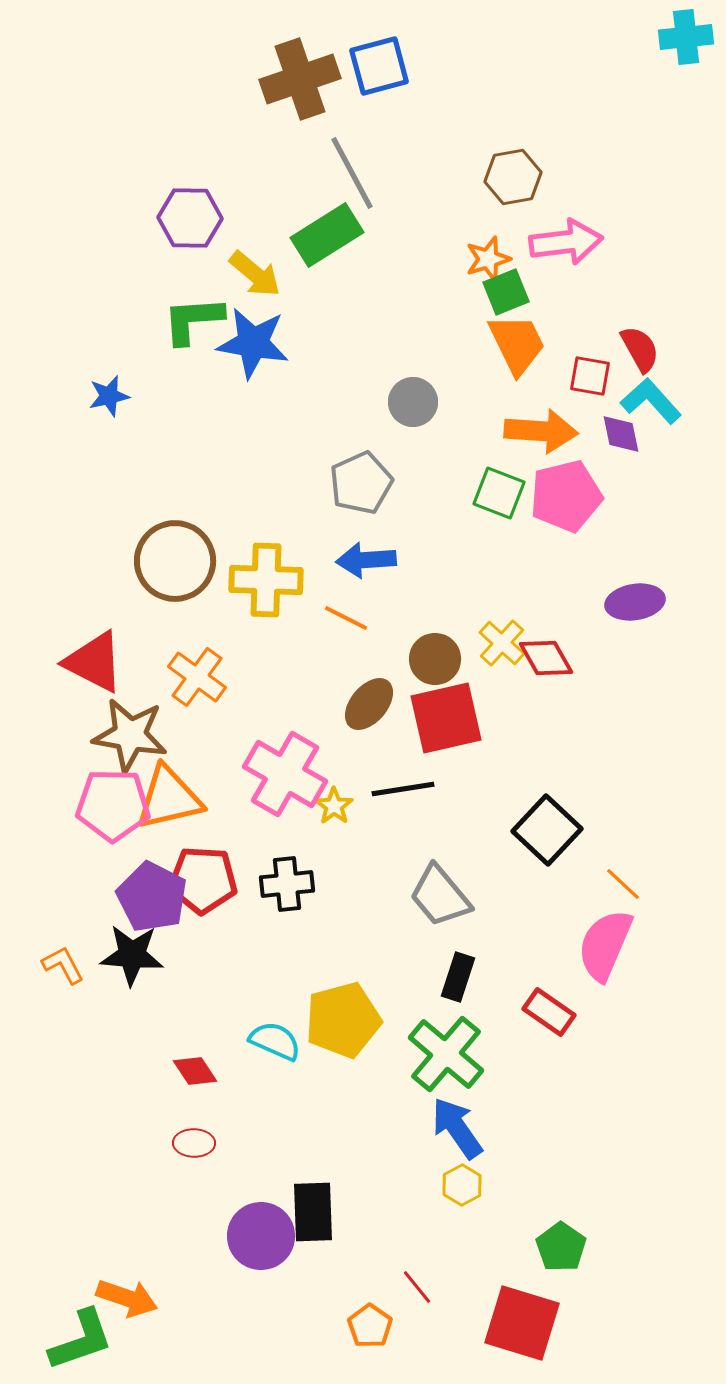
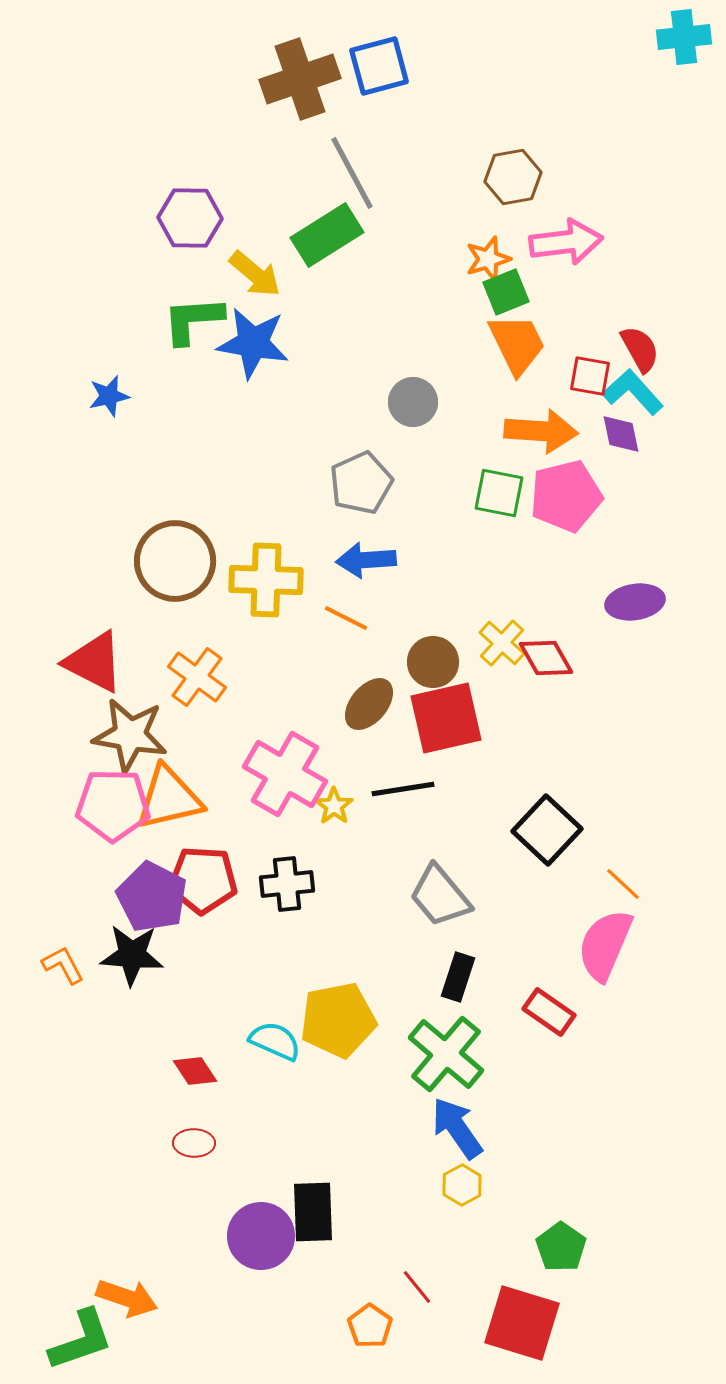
cyan cross at (686, 37): moved 2 px left
cyan L-shape at (651, 401): moved 18 px left, 9 px up
green square at (499, 493): rotated 10 degrees counterclockwise
brown circle at (435, 659): moved 2 px left, 3 px down
yellow pentagon at (343, 1020): moved 5 px left; rotated 4 degrees clockwise
